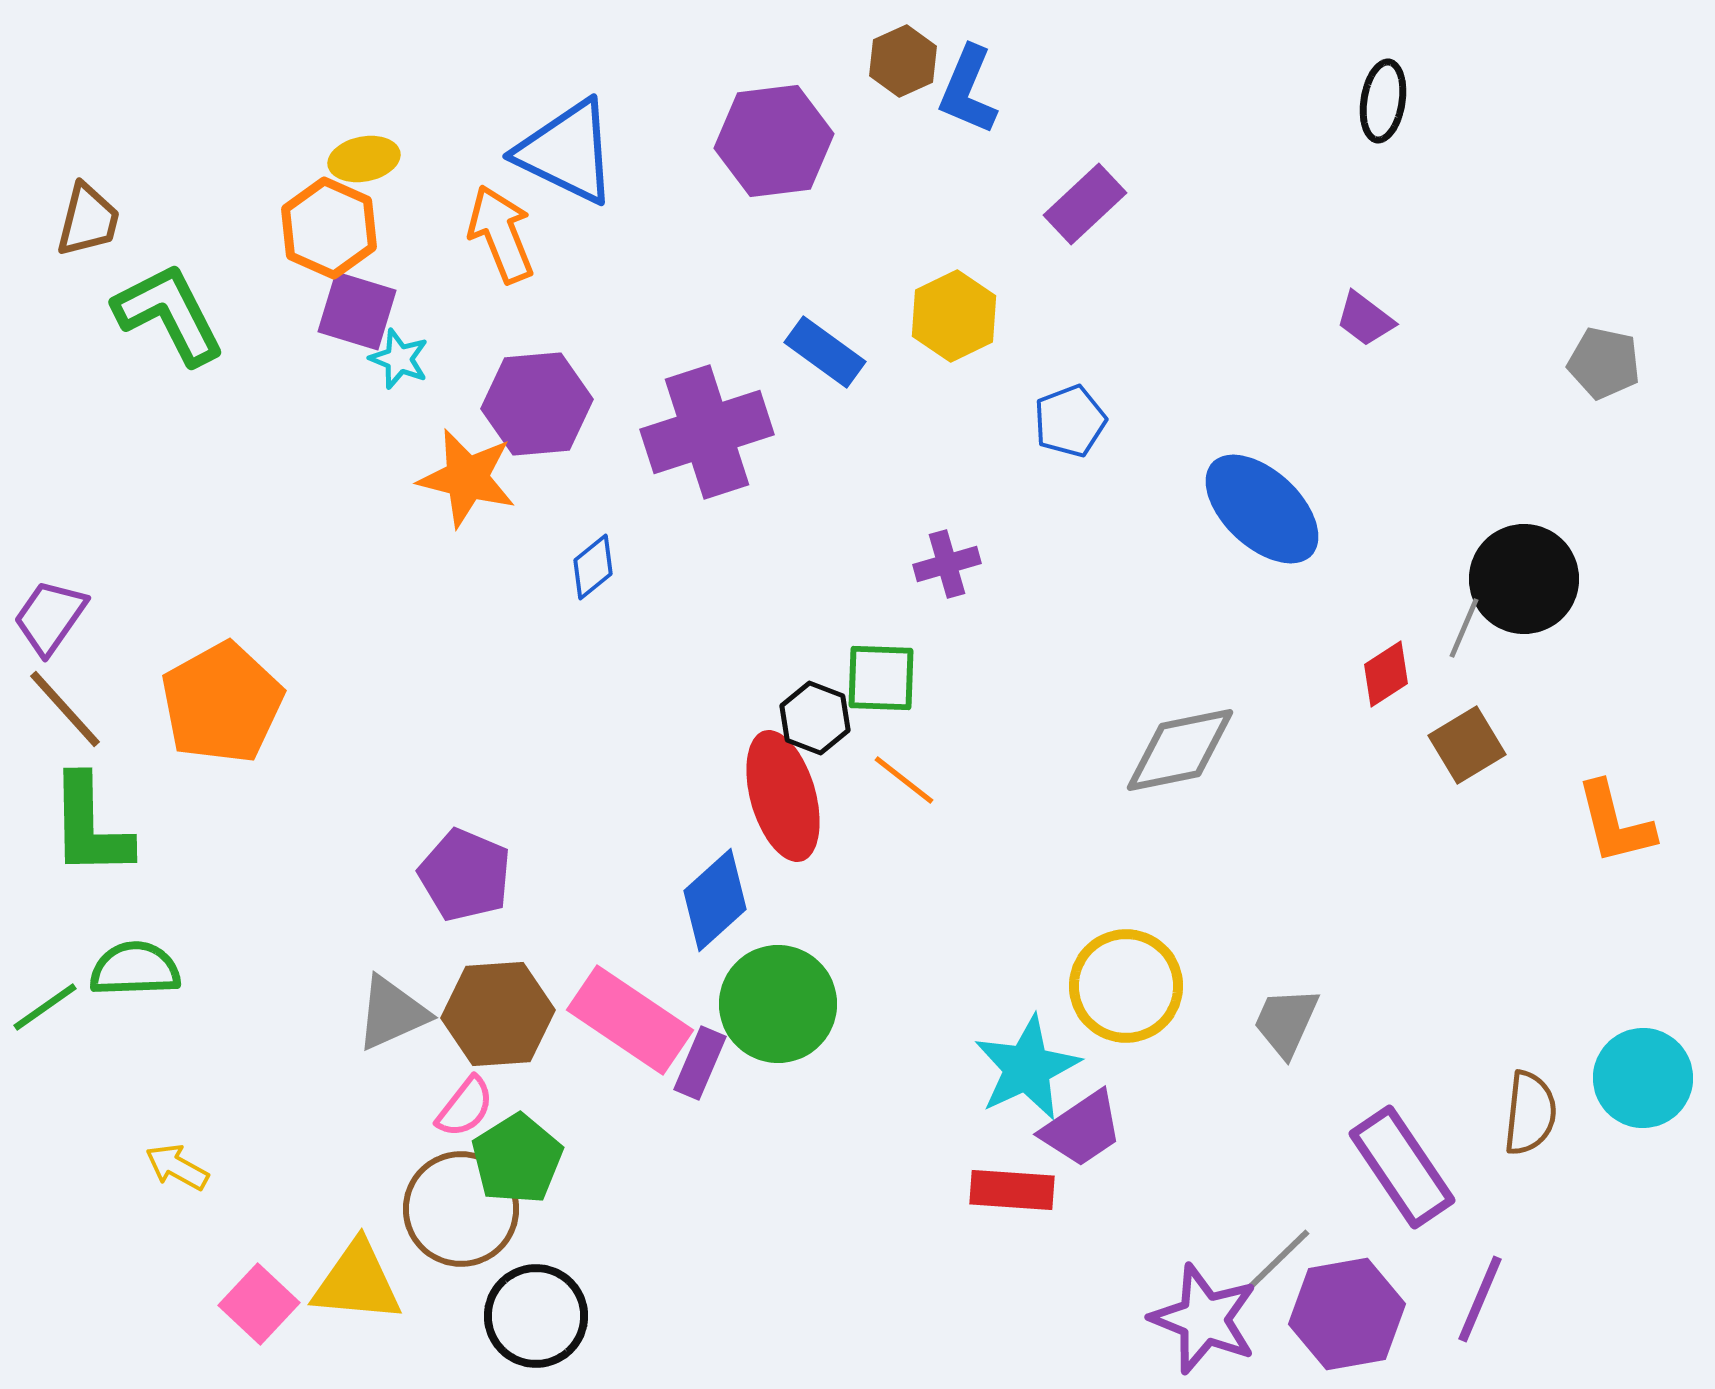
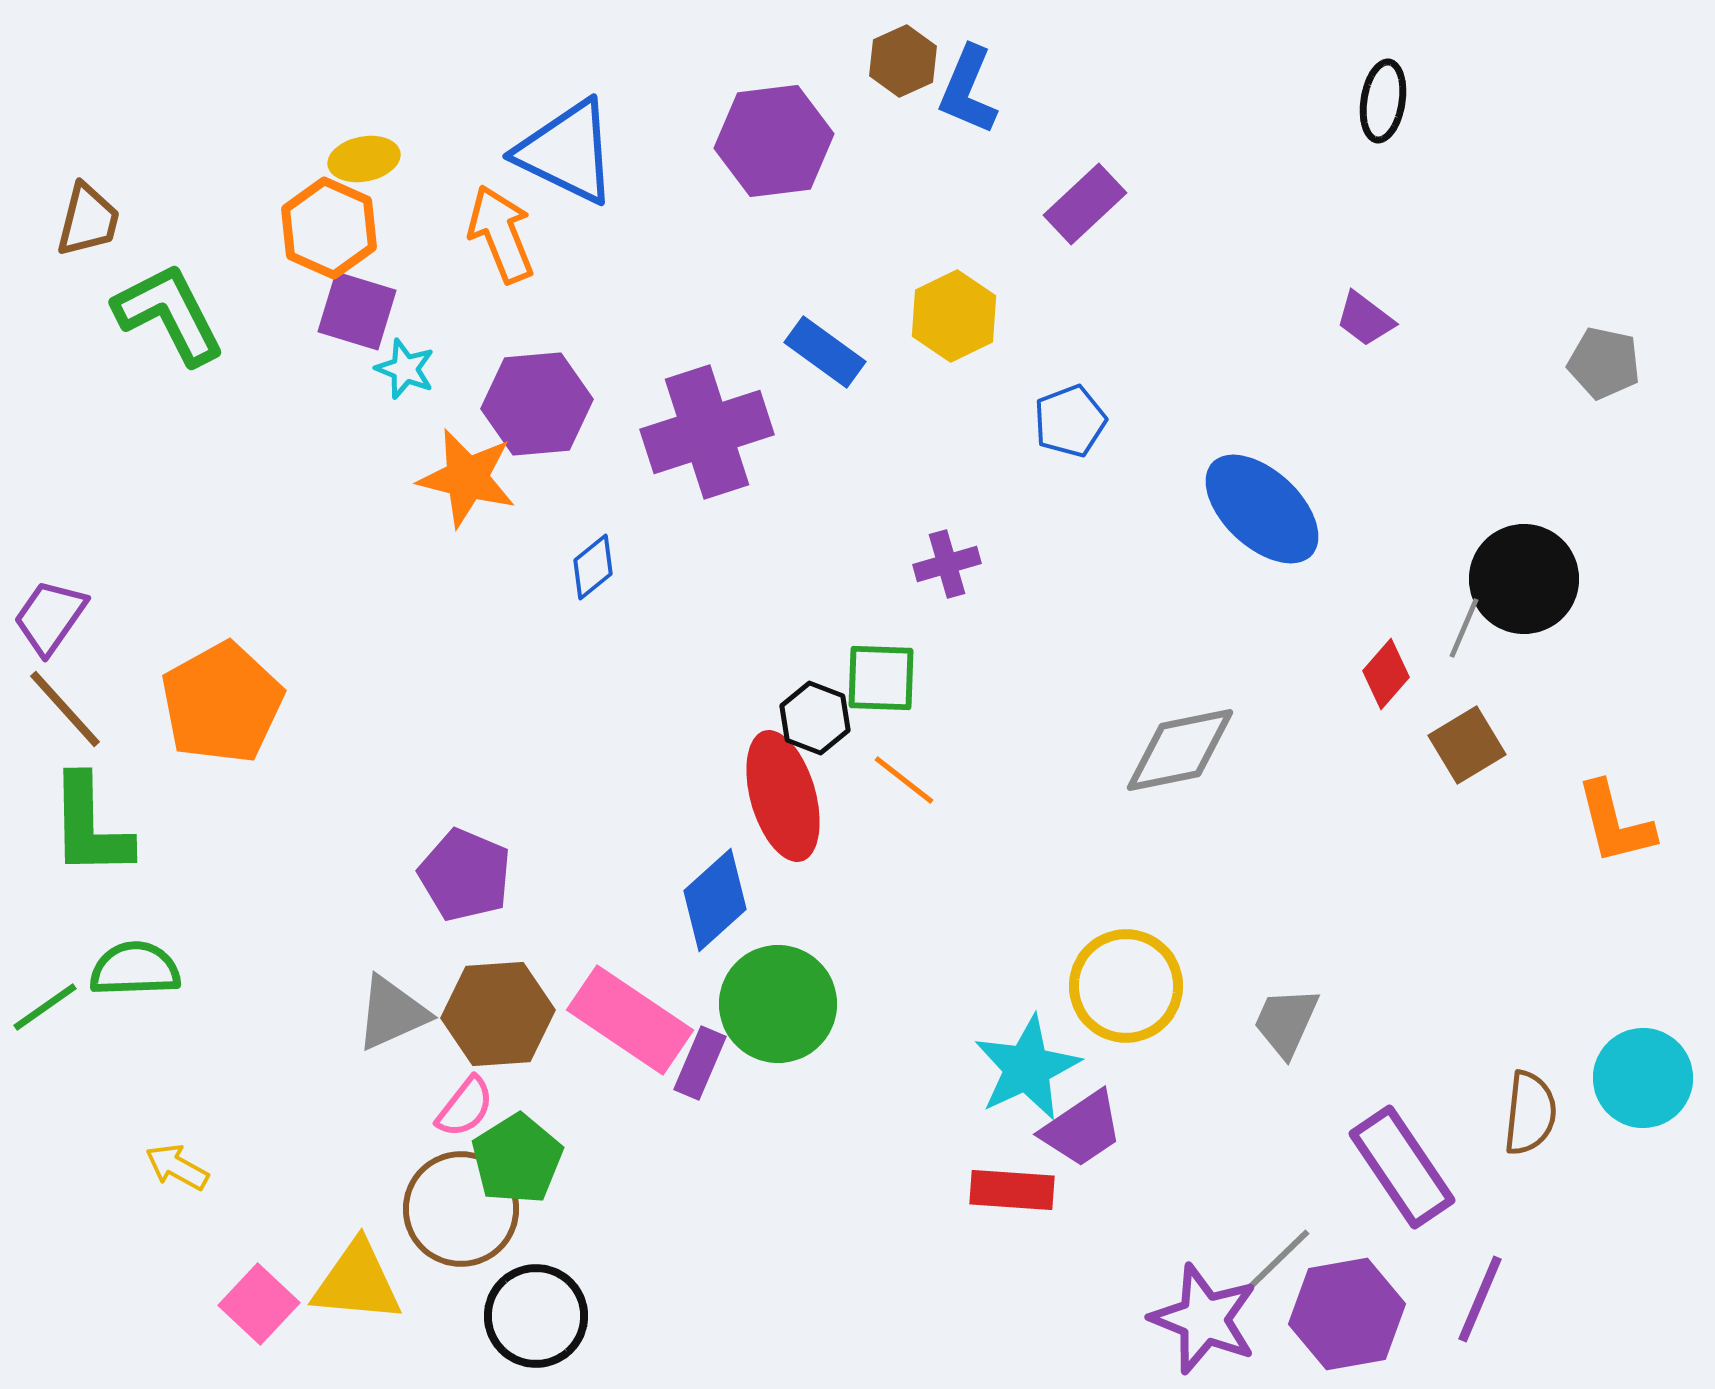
cyan star at (399, 359): moved 6 px right, 10 px down
red diamond at (1386, 674): rotated 16 degrees counterclockwise
